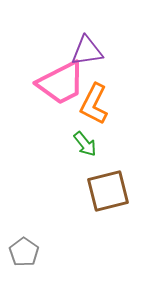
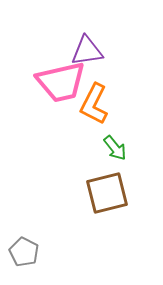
pink trapezoid: moved 1 px up; rotated 14 degrees clockwise
green arrow: moved 30 px right, 4 px down
brown square: moved 1 px left, 2 px down
gray pentagon: rotated 8 degrees counterclockwise
